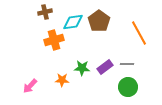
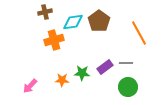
gray line: moved 1 px left, 1 px up
green star: moved 5 px down
